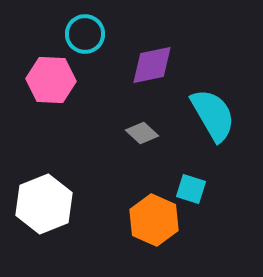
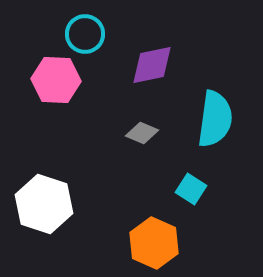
pink hexagon: moved 5 px right
cyan semicircle: moved 2 px right, 4 px down; rotated 38 degrees clockwise
gray diamond: rotated 20 degrees counterclockwise
cyan square: rotated 16 degrees clockwise
white hexagon: rotated 20 degrees counterclockwise
orange hexagon: moved 23 px down
